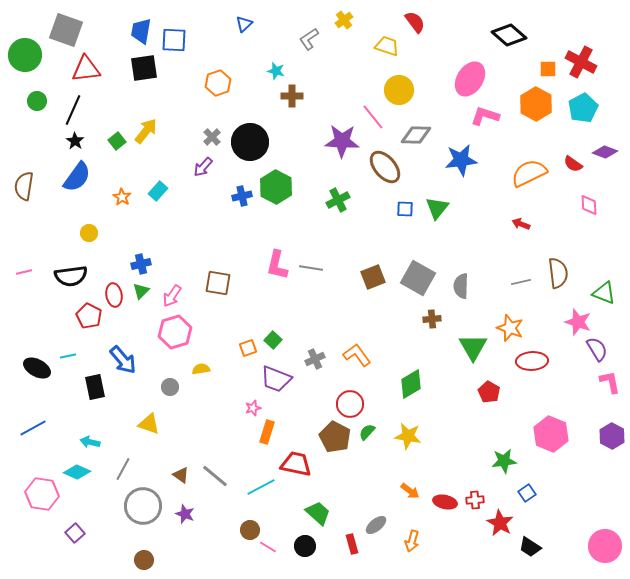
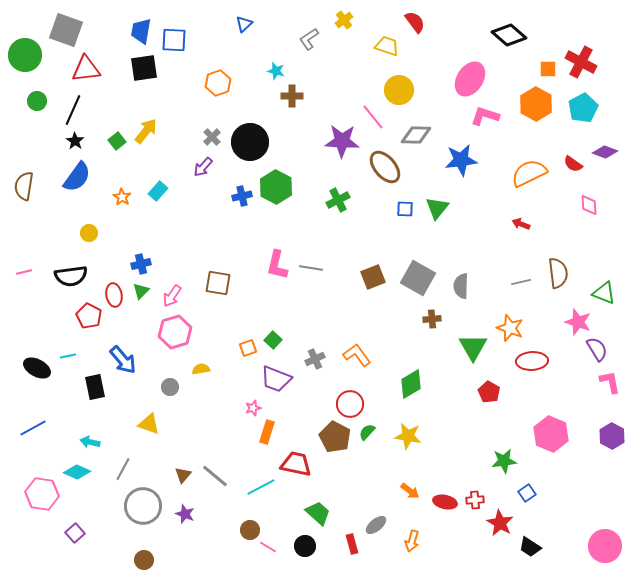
brown triangle at (181, 475): moved 2 px right; rotated 36 degrees clockwise
